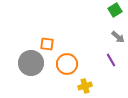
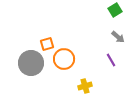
orange square: rotated 24 degrees counterclockwise
orange circle: moved 3 px left, 5 px up
